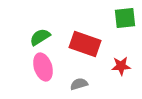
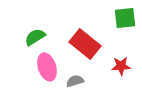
green semicircle: moved 5 px left
red rectangle: rotated 20 degrees clockwise
pink ellipse: moved 4 px right
gray semicircle: moved 4 px left, 3 px up
